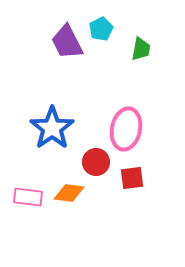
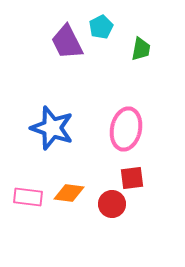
cyan pentagon: moved 2 px up
blue star: rotated 18 degrees counterclockwise
red circle: moved 16 px right, 42 px down
